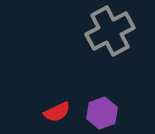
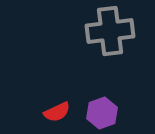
gray cross: rotated 21 degrees clockwise
